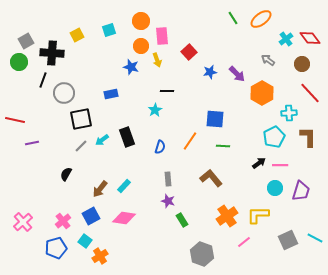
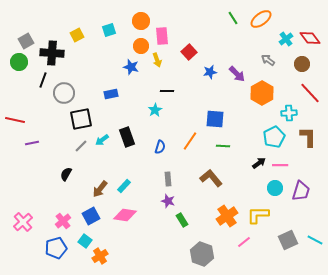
pink diamond at (124, 218): moved 1 px right, 3 px up
cyan line at (315, 238): moved 2 px down
